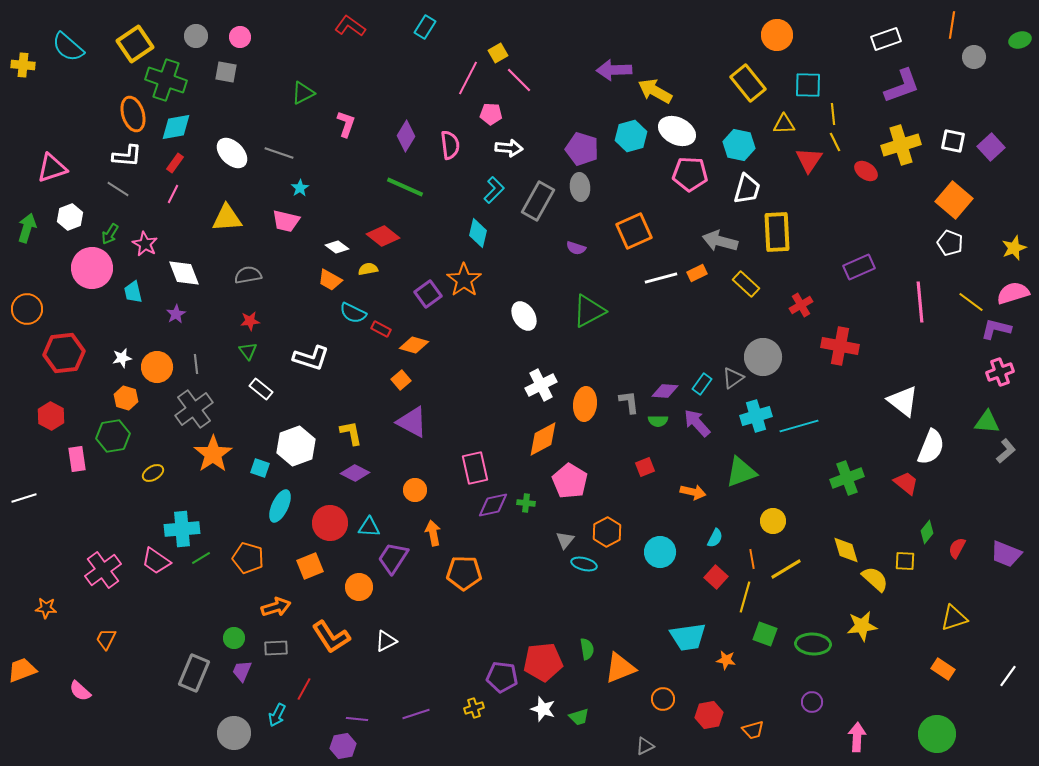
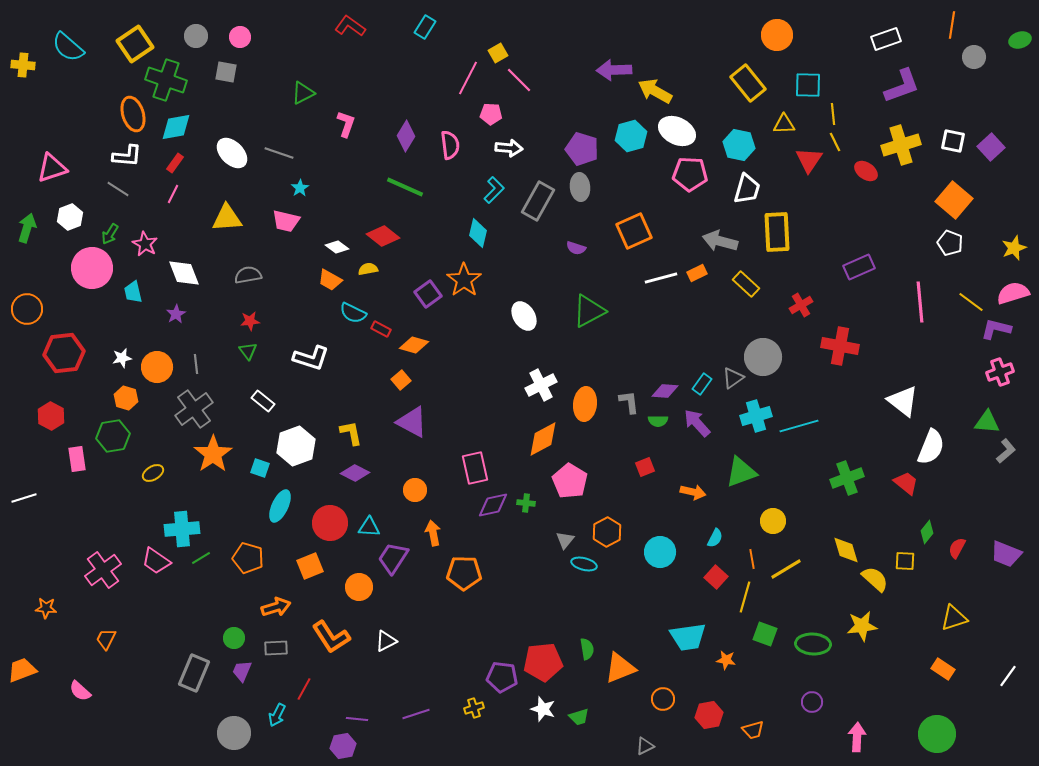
white rectangle at (261, 389): moved 2 px right, 12 px down
